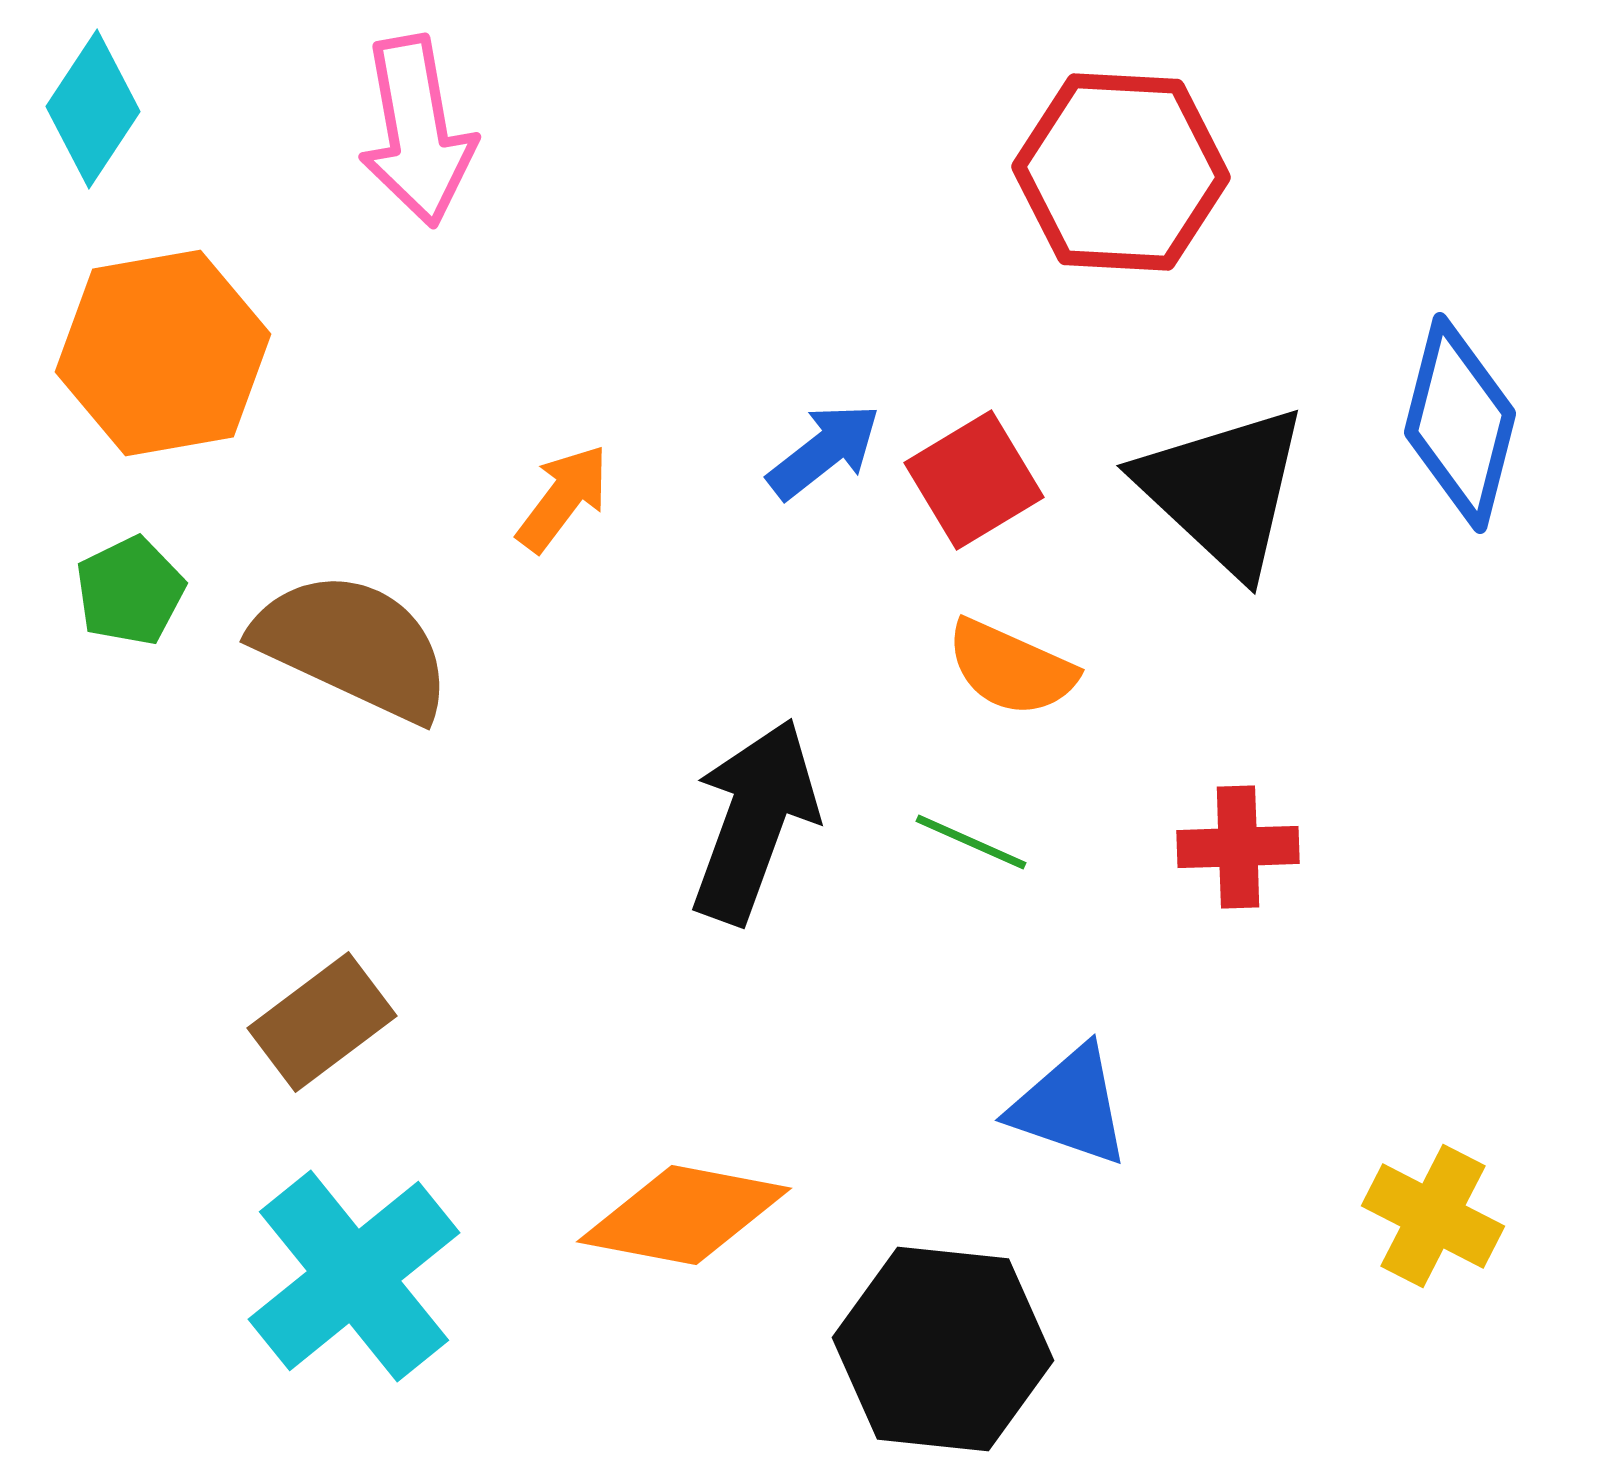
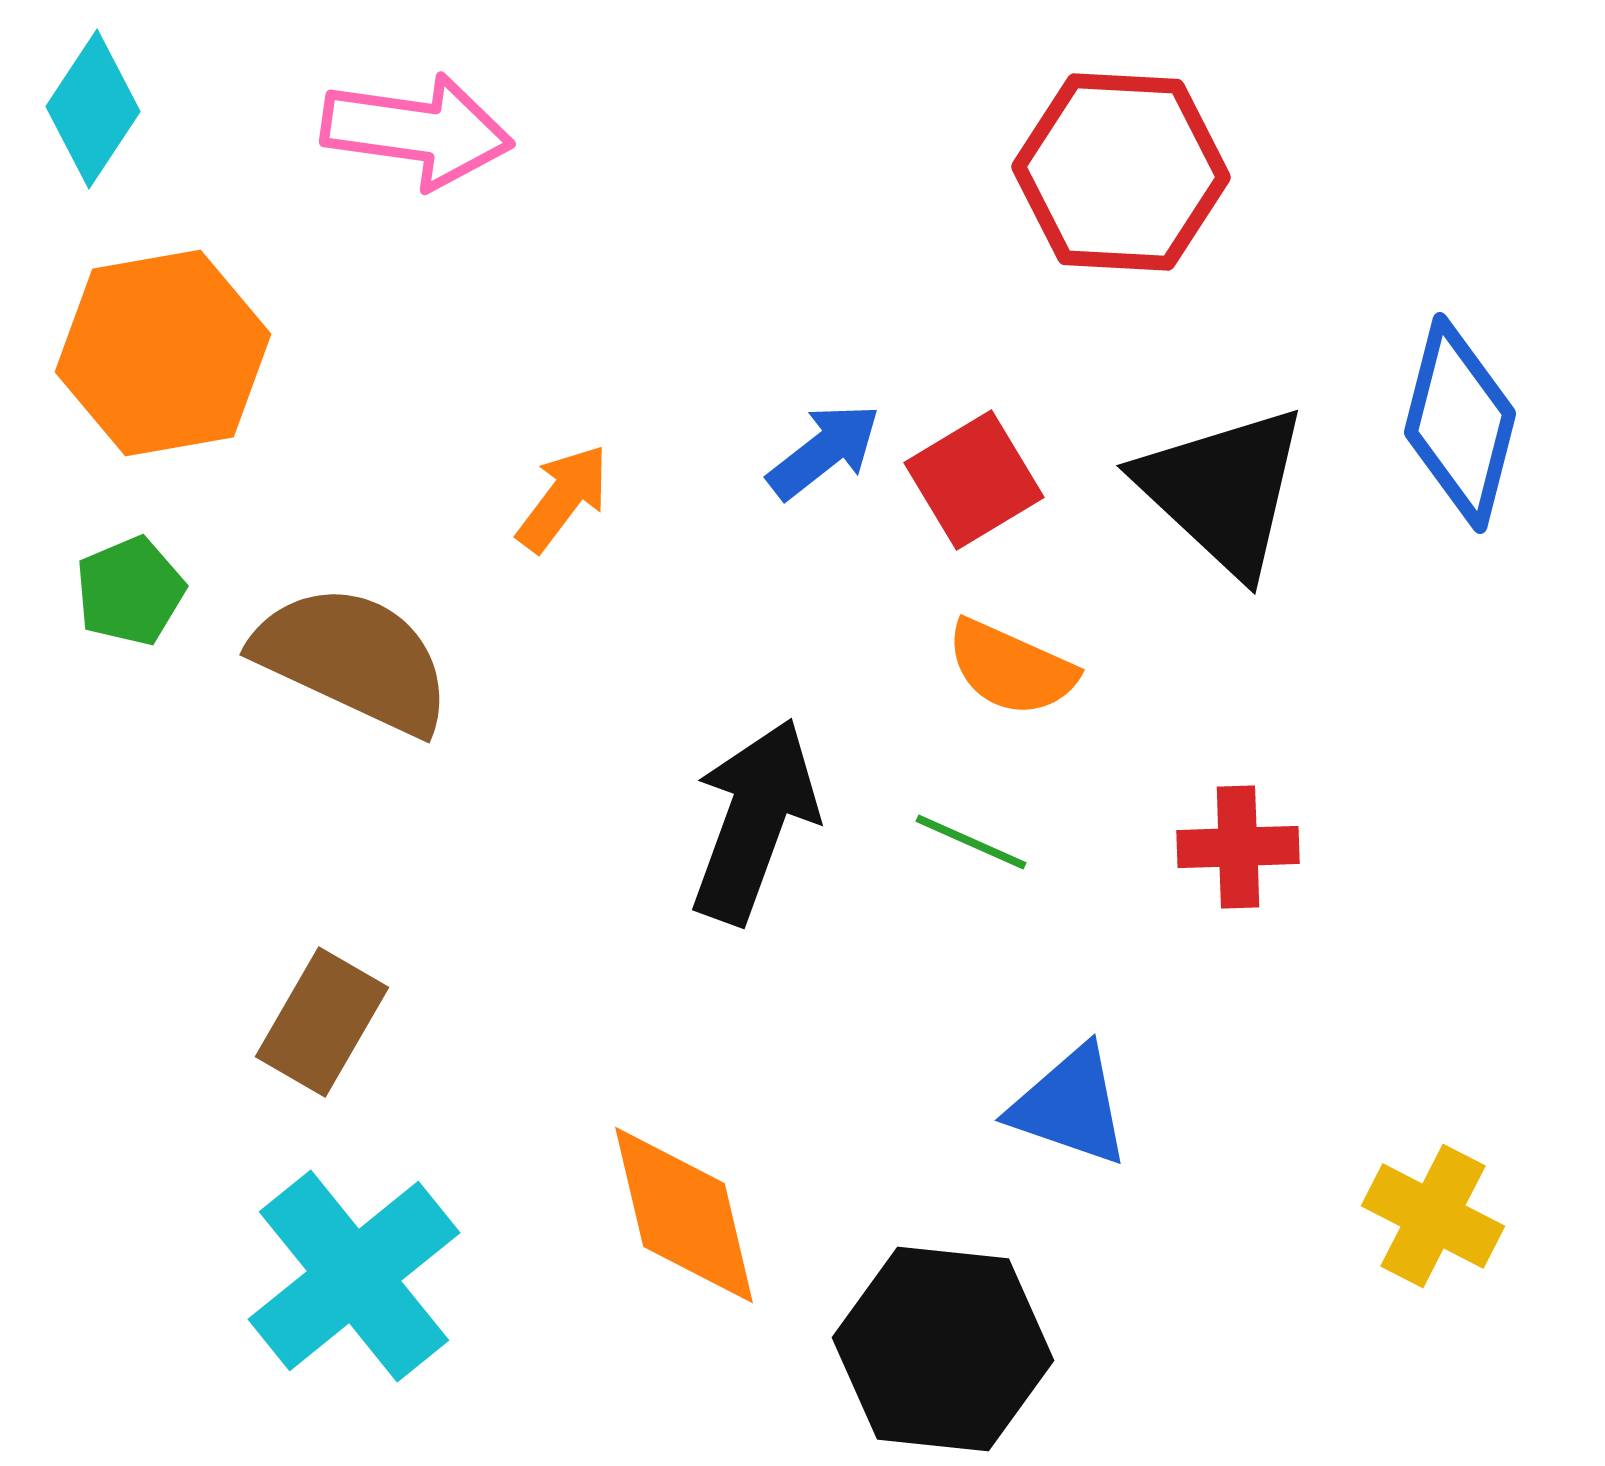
pink arrow: rotated 72 degrees counterclockwise
green pentagon: rotated 3 degrees clockwise
brown semicircle: moved 13 px down
brown rectangle: rotated 23 degrees counterclockwise
orange diamond: rotated 66 degrees clockwise
